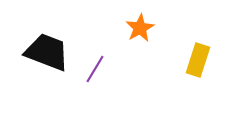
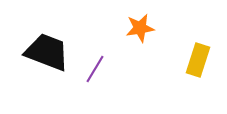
orange star: rotated 20 degrees clockwise
